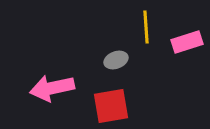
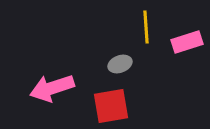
gray ellipse: moved 4 px right, 4 px down
pink arrow: rotated 6 degrees counterclockwise
